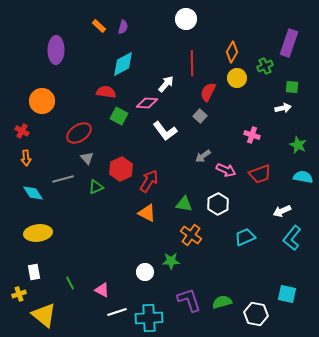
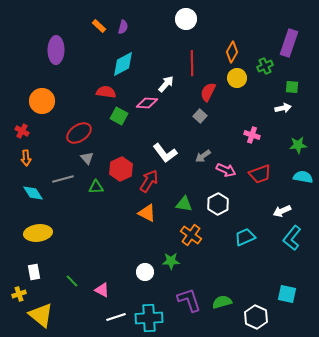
white L-shape at (165, 131): moved 22 px down
green star at (298, 145): rotated 30 degrees counterclockwise
green triangle at (96, 187): rotated 21 degrees clockwise
green line at (70, 283): moved 2 px right, 2 px up; rotated 16 degrees counterclockwise
white line at (117, 312): moved 1 px left, 5 px down
white hexagon at (256, 314): moved 3 px down; rotated 15 degrees clockwise
yellow triangle at (44, 315): moved 3 px left
